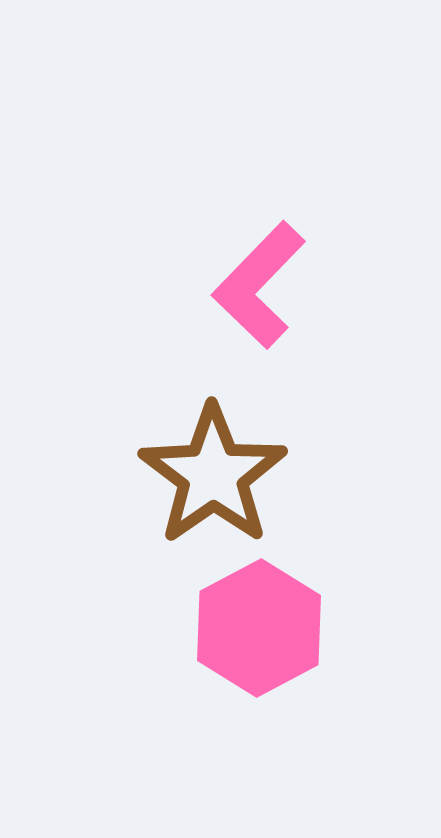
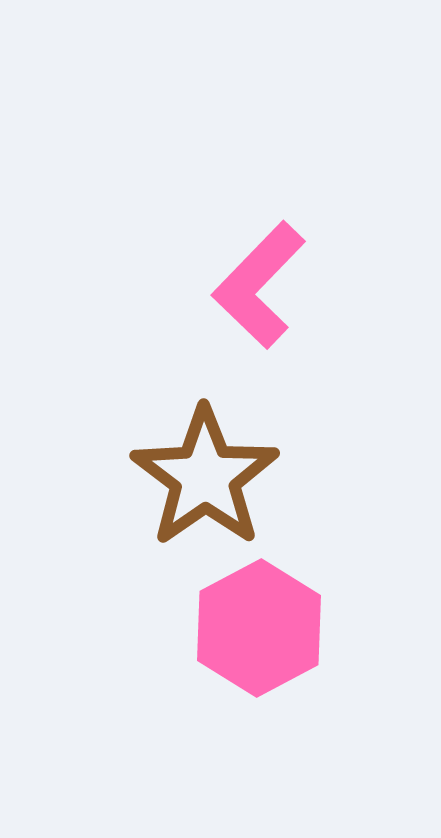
brown star: moved 8 px left, 2 px down
